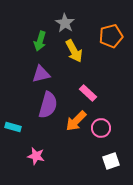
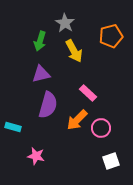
orange arrow: moved 1 px right, 1 px up
